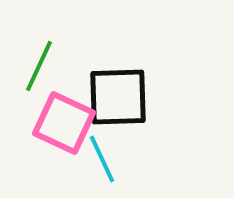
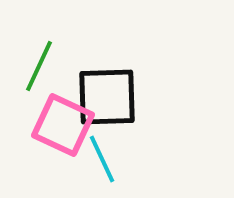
black square: moved 11 px left
pink square: moved 1 px left, 2 px down
